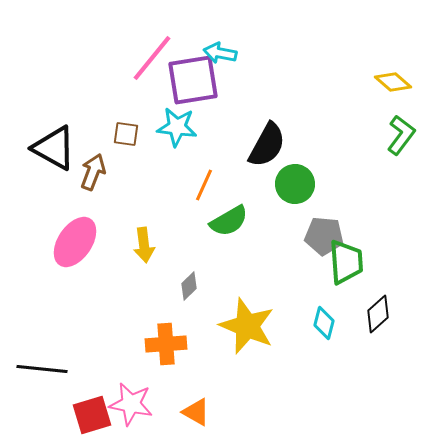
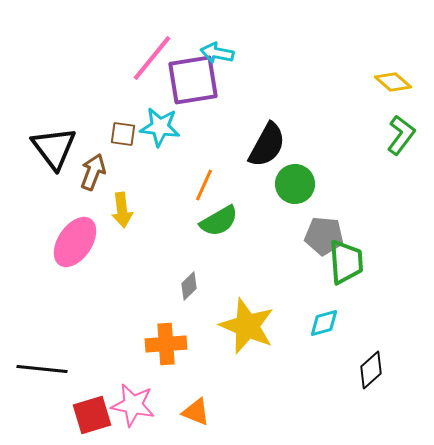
cyan arrow: moved 3 px left
cyan star: moved 17 px left
brown square: moved 3 px left
black triangle: rotated 24 degrees clockwise
green semicircle: moved 10 px left
yellow arrow: moved 22 px left, 35 px up
black diamond: moved 7 px left, 56 px down
cyan diamond: rotated 60 degrees clockwise
pink star: moved 2 px right, 1 px down
orange triangle: rotated 8 degrees counterclockwise
